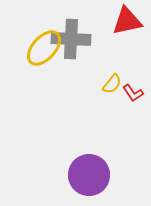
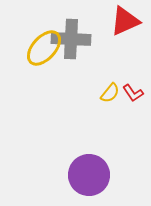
red triangle: moved 2 px left; rotated 12 degrees counterclockwise
yellow semicircle: moved 2 px left, 9 px down
